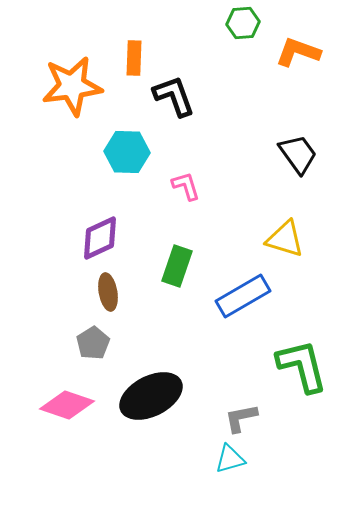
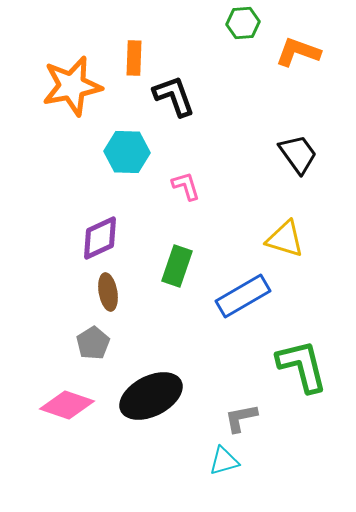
orange star: rotated 4 degrees counterclockwise
cyan triangle: moved 6 px left, 2 px down
